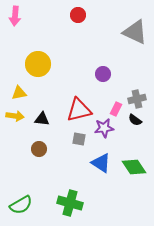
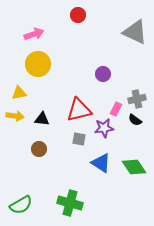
pink arrow: moved 19 px right, 18 px down; rotated 114 degrees counterclockwise
